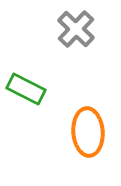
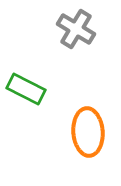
gray cross: rotated 12 degrees counterclockwise
